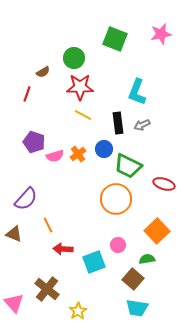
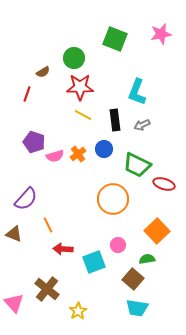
black rectangle: moved 3 px left, 3 px up
green trapezoid: moved 9 px right, 1 px up
orange circle: moved 3 px left
